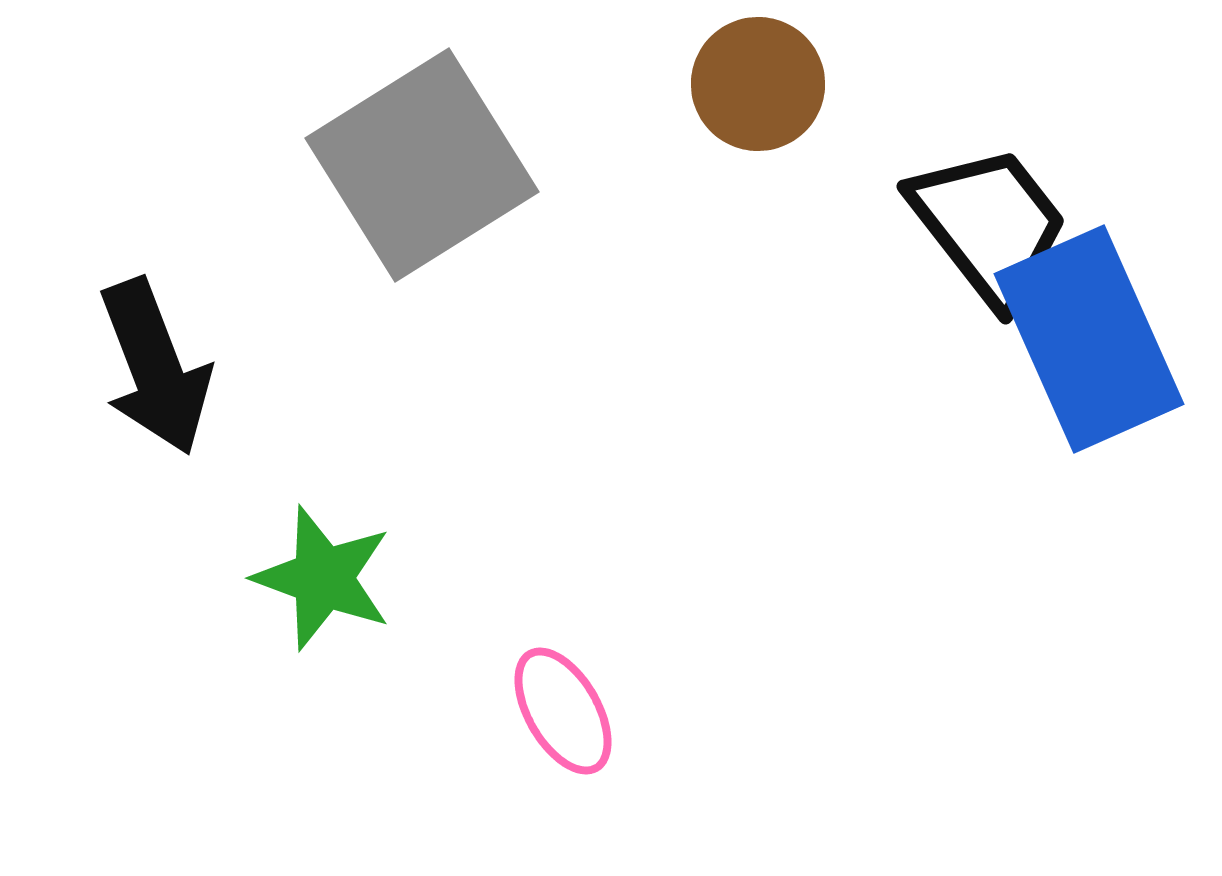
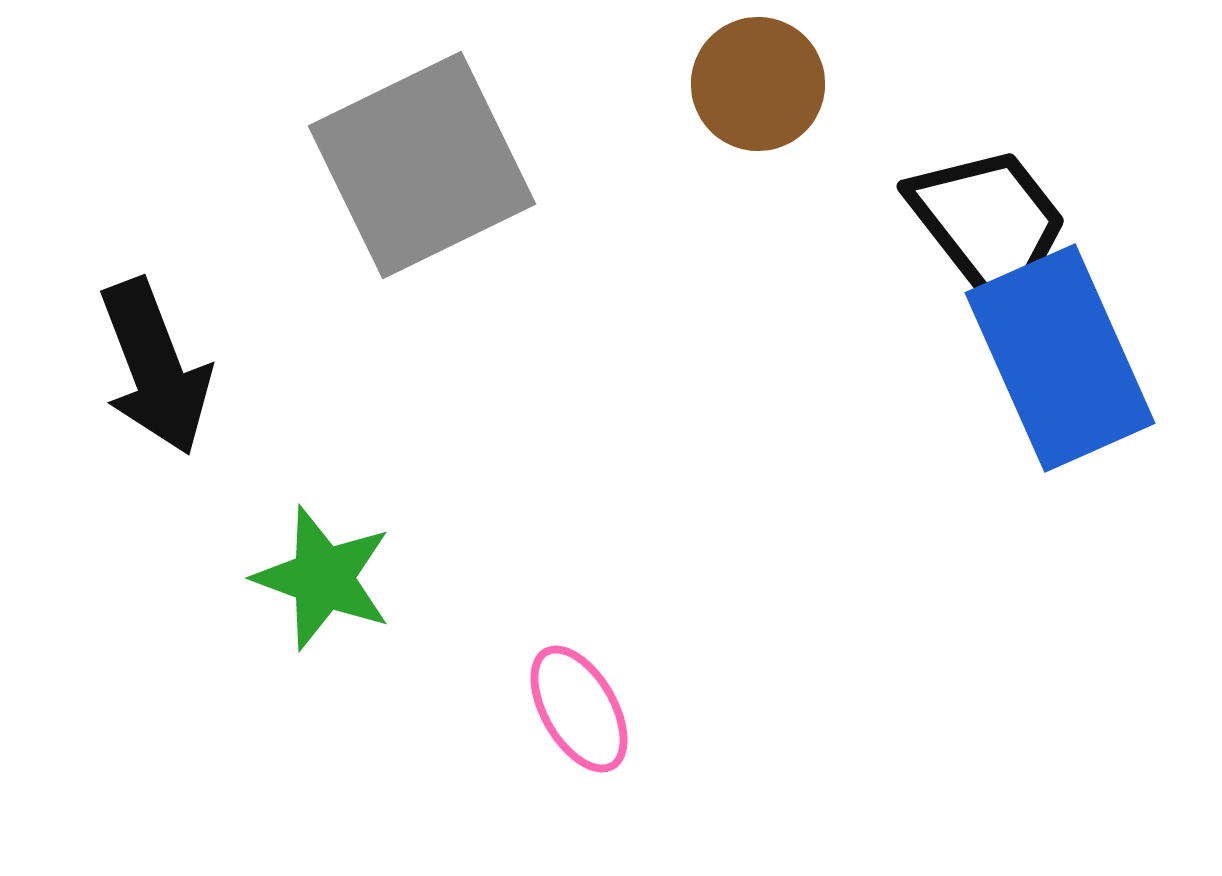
gray square: rotated 6 degrees clockwise
blue rectangle: moved 29 px left, 19 px down
pink ellipse: moved 16 px right, 2 px up
